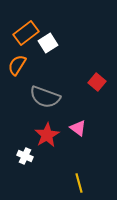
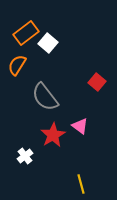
white square: rotated 18 degrees counterclockwise
gray semicircle: rotated 32 degrees clockwise
pink triangle: moved 2 px right, 2 px up
red star: moved 6 px right
white cross: rotated 28 degrees clockwise
yellow line: moved 2 px right, 1 px down
